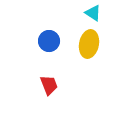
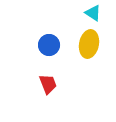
blue circle: moved 4 px down
red trapezoid: moved 1 px left, 1 px up
